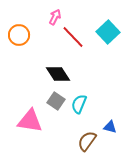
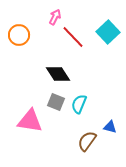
gray square: moved 1 px down; rotated 12 degrees counterclockwise
